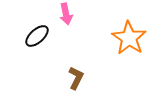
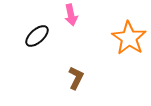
pink arrow: moved 5 px right, 1 px down
